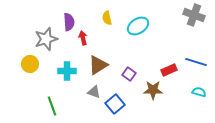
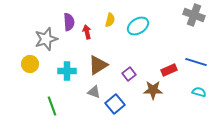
yellow semicircle: moved 3 px right, 2 px down; rotated 152 degrees counterclockwise
red arrow: moved 4 px right, 6 px up
purple square: rotated 16 degrees clockwise
